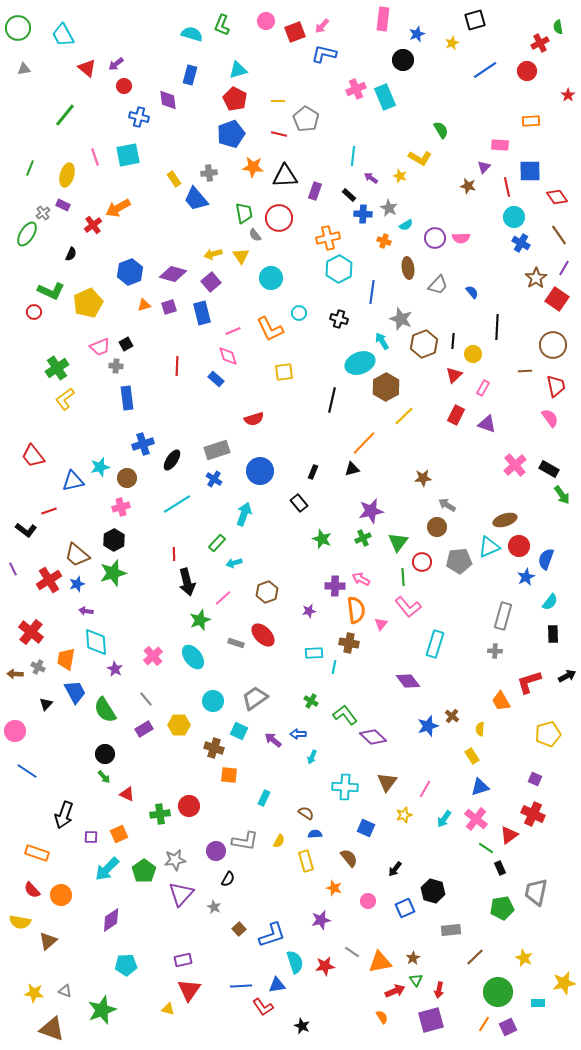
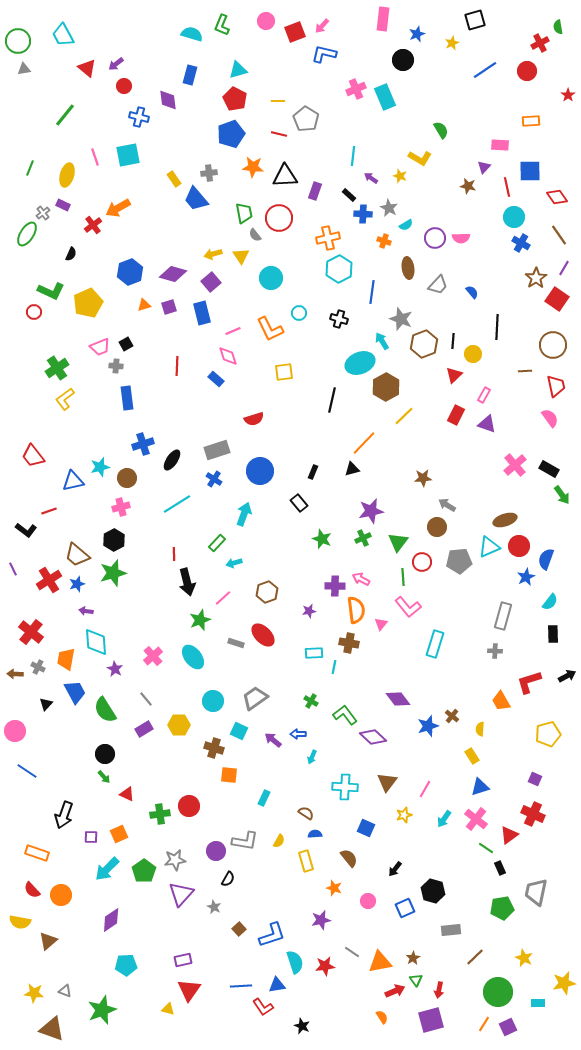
green circle at (18, 28): moved 13 px down
pink rectangle at (483, 388): moved 1 px right, 7 px down
purple diamond at (408, 681): moved 10 px left, 18 px down
